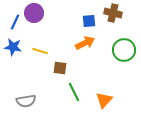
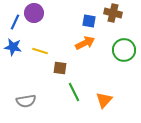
blue square: rotated 16 degrees clockwise
